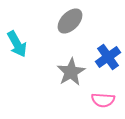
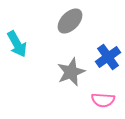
gray star: rotated 8 degrees clockwise
